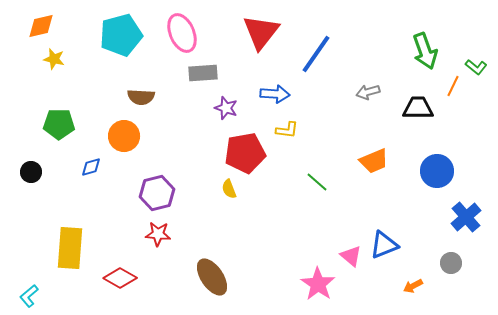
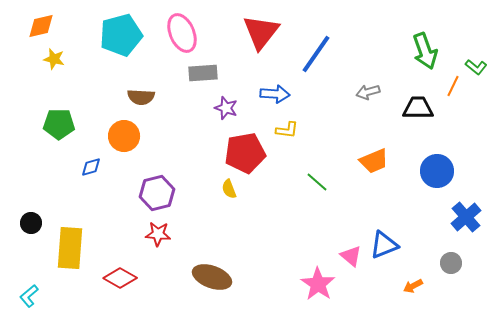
black circle: moved 51 px down
brown ellipse: rotated 36 degrees counterclockwise
